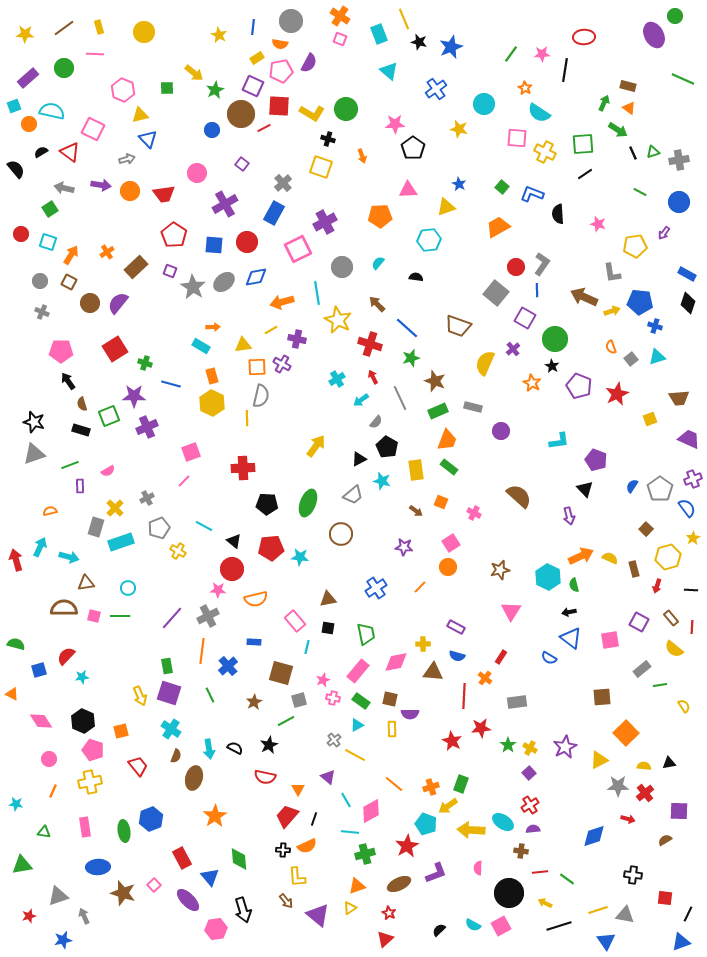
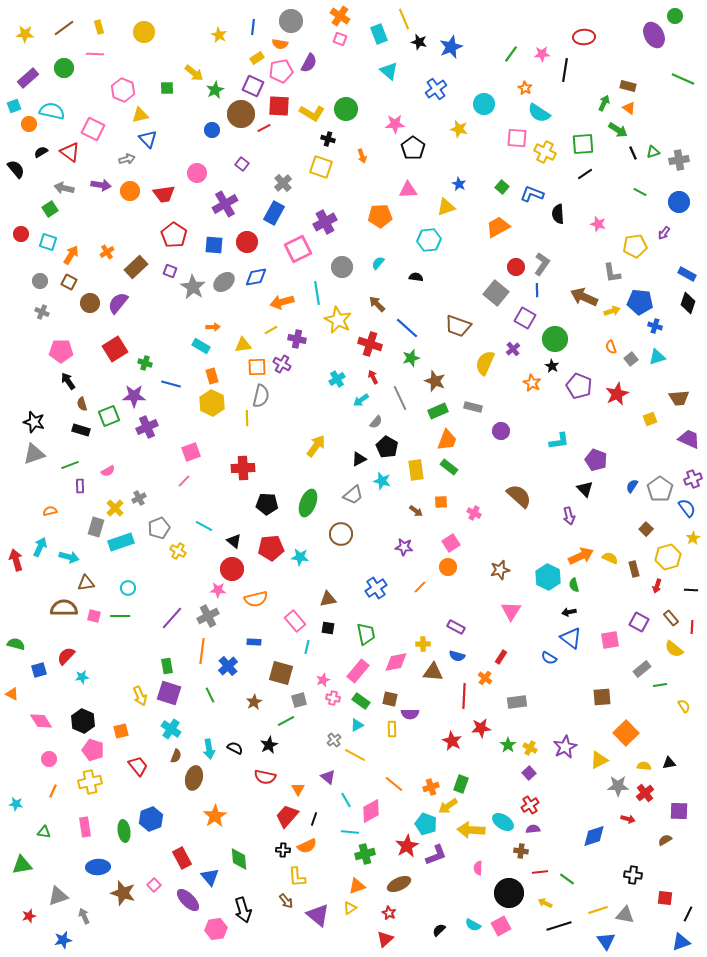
gray cross at (147, 498): moved 8 px left
orange square at (441, 502): rotated 24 degrees counterclockwise
purple L-shape at (436, 873): moved 18 px up
